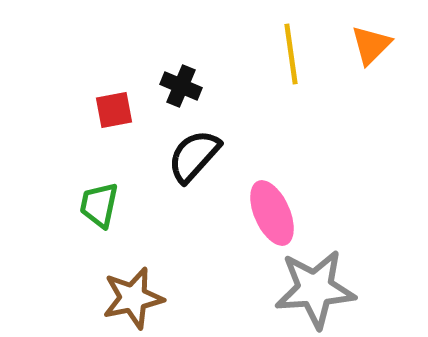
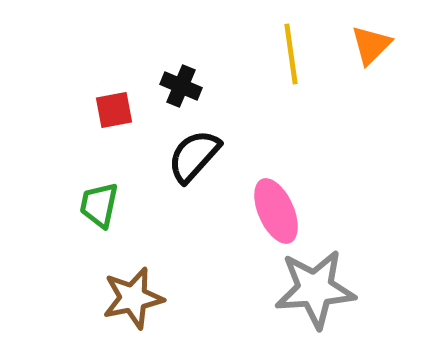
pink ellipse: moved 4 px right, 2 px up
